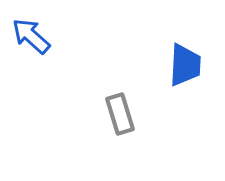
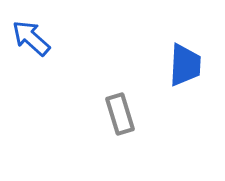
blue arrow: moved 2 px down
